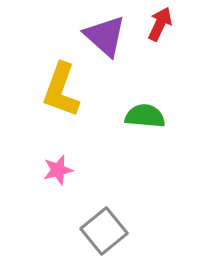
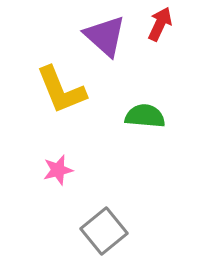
yellow L-shape: rotated 42 degrees counterclockwise
